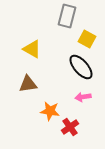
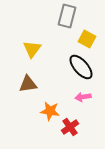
yellow triangle: rotated 36 degrees clockwise
